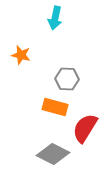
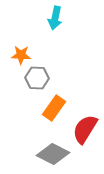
orange star: rotated 12 degrees counterclockwise
gray hexagon: moved 30 px left, 1 px up
orange rectangle: moved 1 px left, 1 px down; rotated 70 degrees counterclockwise
red semicircle: moved 1 px down
